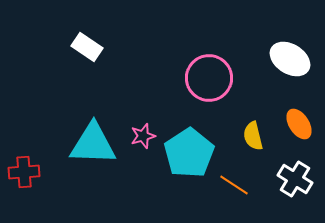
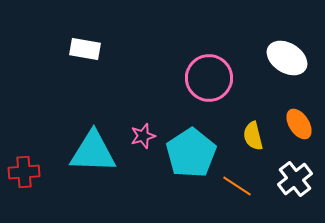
white rectangle: moved 2 px left, 2 px down; rotated 24 degrees counterclockwise
white ellipse: moved 3 px left, 1 px up
cyan triangle: moved 8 px down
cyan pentagon: moved 2 px right
white cross: rotated 20 degrees clockwise
orange line: moved 3 px right, 1 px down
